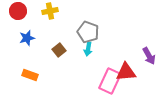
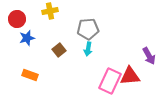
red circle: moved 1 px left, 8 px down
gray pentagon: moved 3 px up; rotated 25 degrees counterclockwise
red triangle: moved 4 px right, 4 px down
